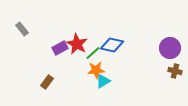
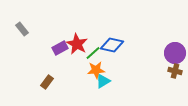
purple circle: moved 5 px right, 5 px down
